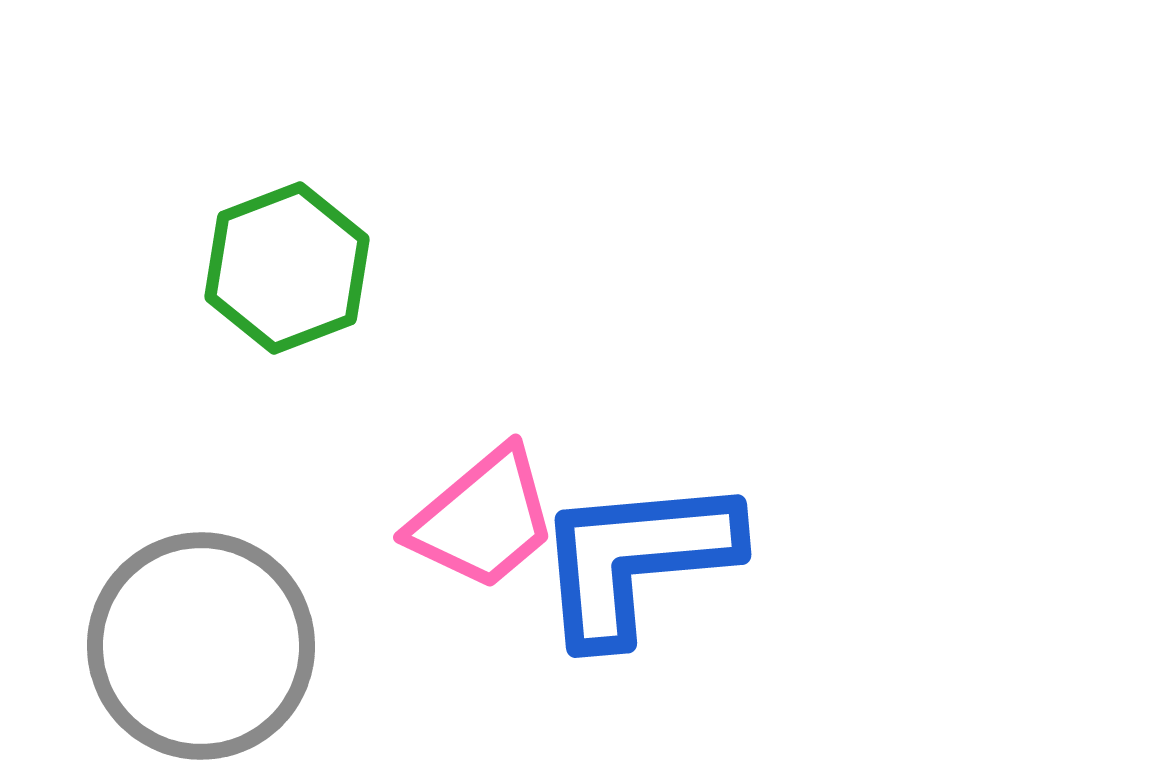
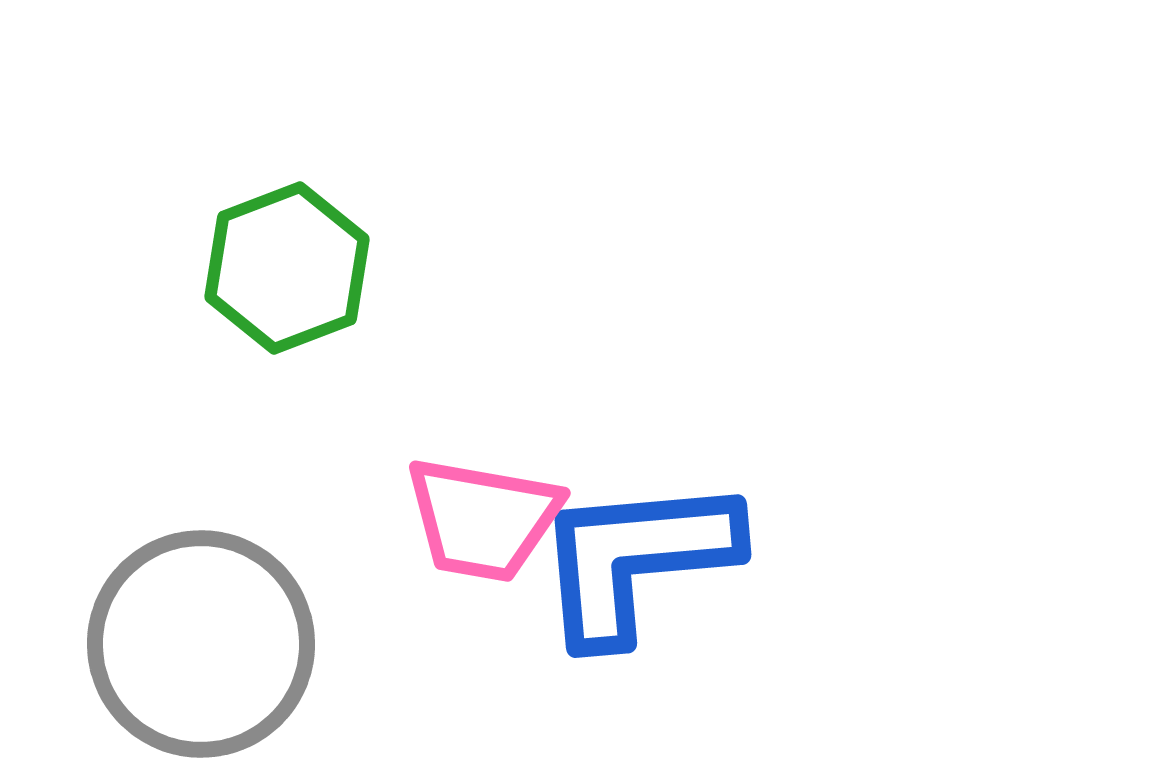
pink trapezoid: rotated 50 degrees clockwise
gray circle: moved 2 px up
